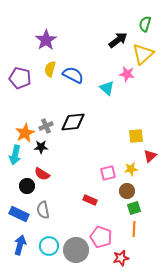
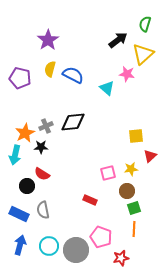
purple star: moved 2 px right
